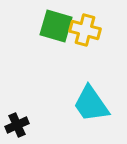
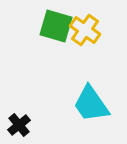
yellow cross: rotated 20 degrees clockwise
black cross: moved 2 px right; rotated 15 degrees counterclockwise
